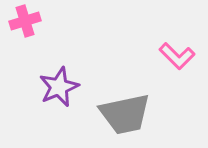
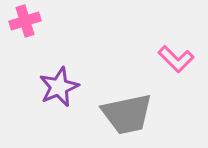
pink L-shape: moved 1 px left, 3 px down
gray trapezoid: moved 2 px right
